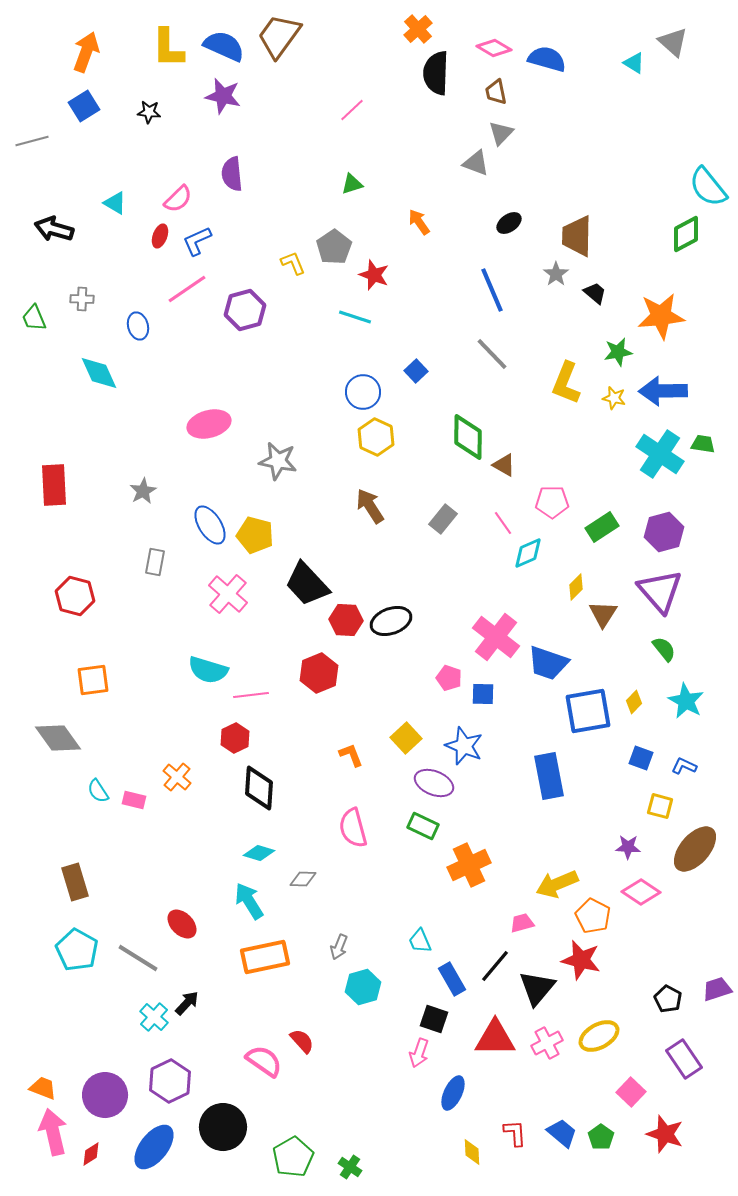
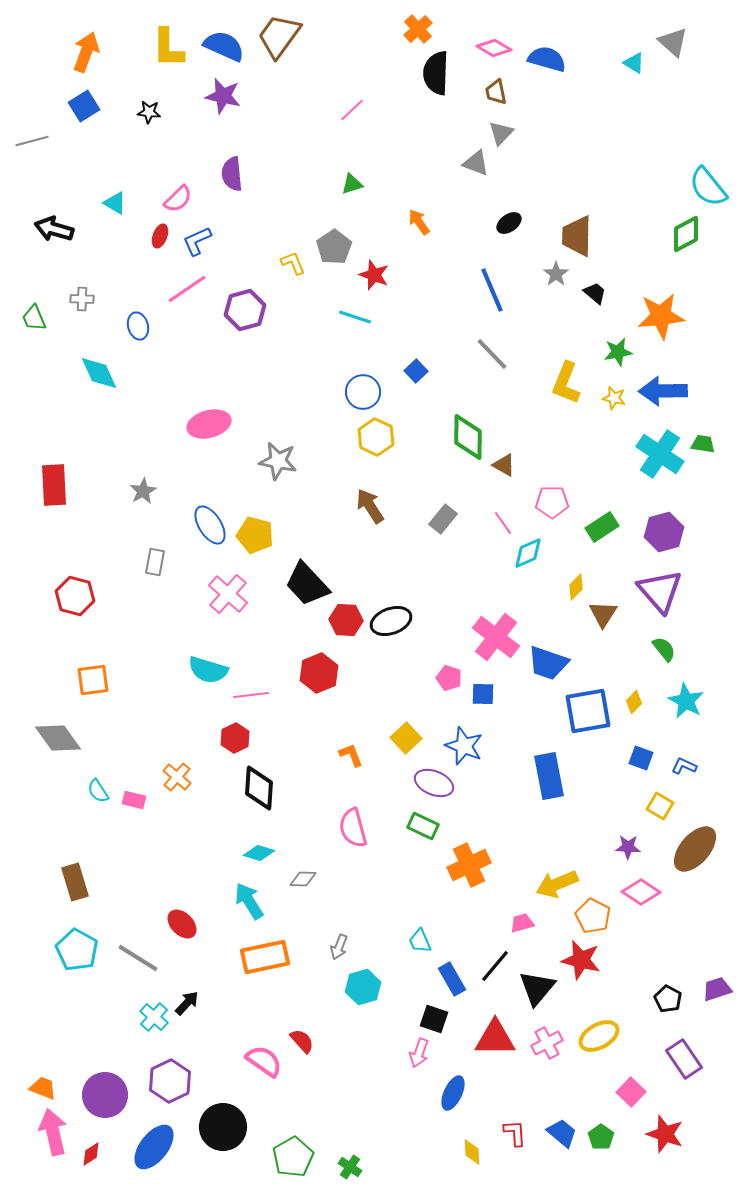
yellow square at (660, 806): rotated 16 degrees clockwise
